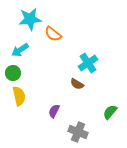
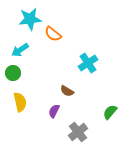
brown semicircle: moved 10 px left, 7 px down
yellow semicircle: moved 1 px right, 6 px down
gray cross: rotated 30 degrees clockwise
